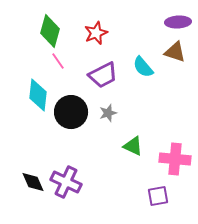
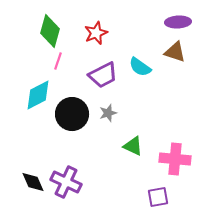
pink line: rotated 54 degrees clockwise
cyan semicircle: moved 3 px left; rotated 15 degrees counterclockwise
cyan diamond: rotated 56 degrees clockwise
black circle: moved 1 px right, 2 px down
purple square: moved 1 px down
